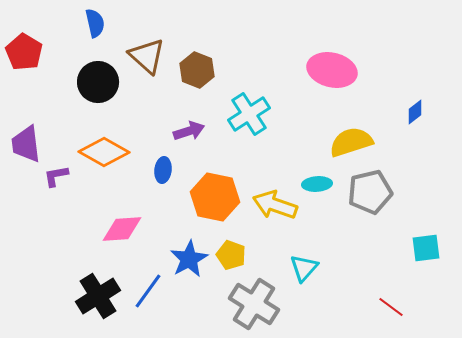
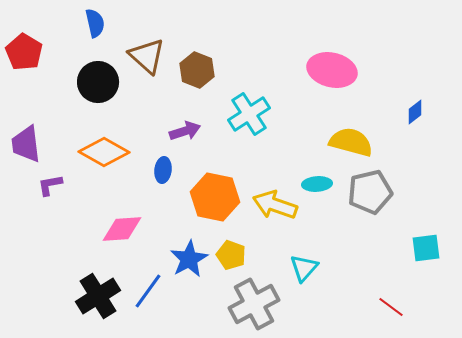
purple arrow: moved 4 px left
yellow semicircle: rotated 33 degrees clockwise
purple L-shape: moved 6 px left, 9 px down
gray cross: rotated 30 degrees clockwise
